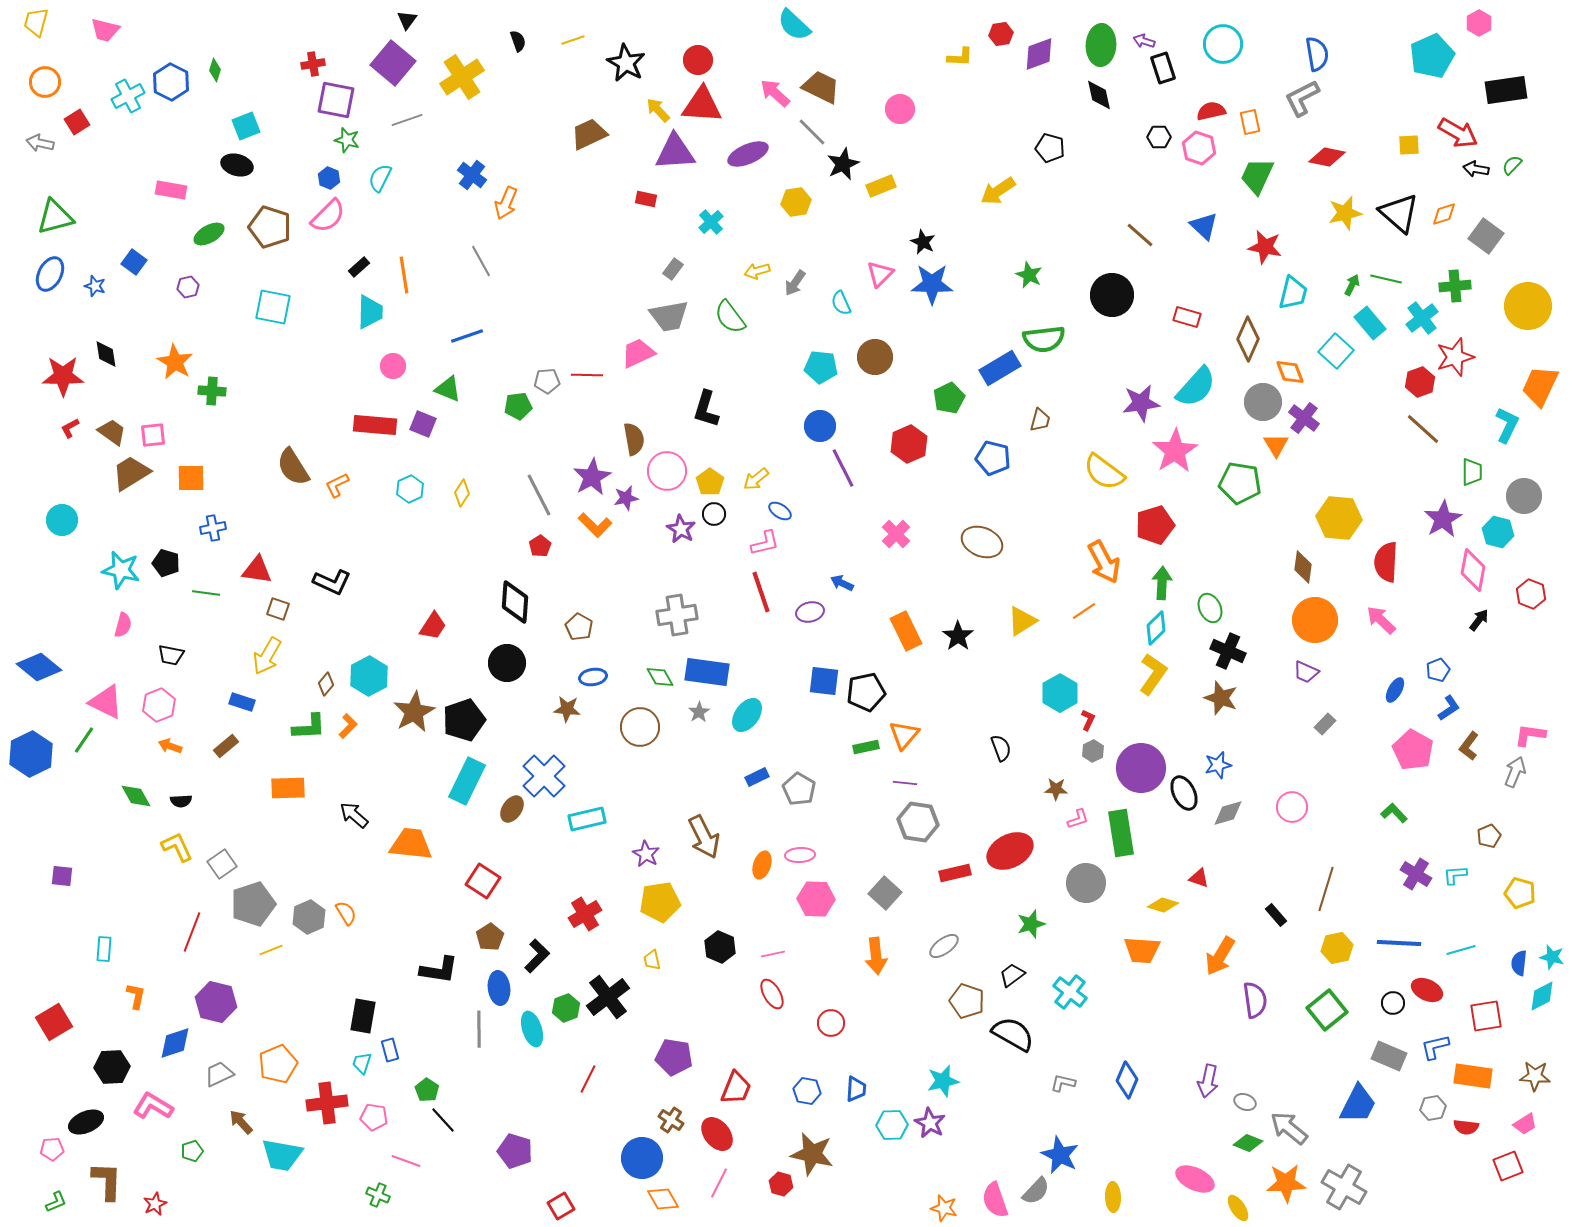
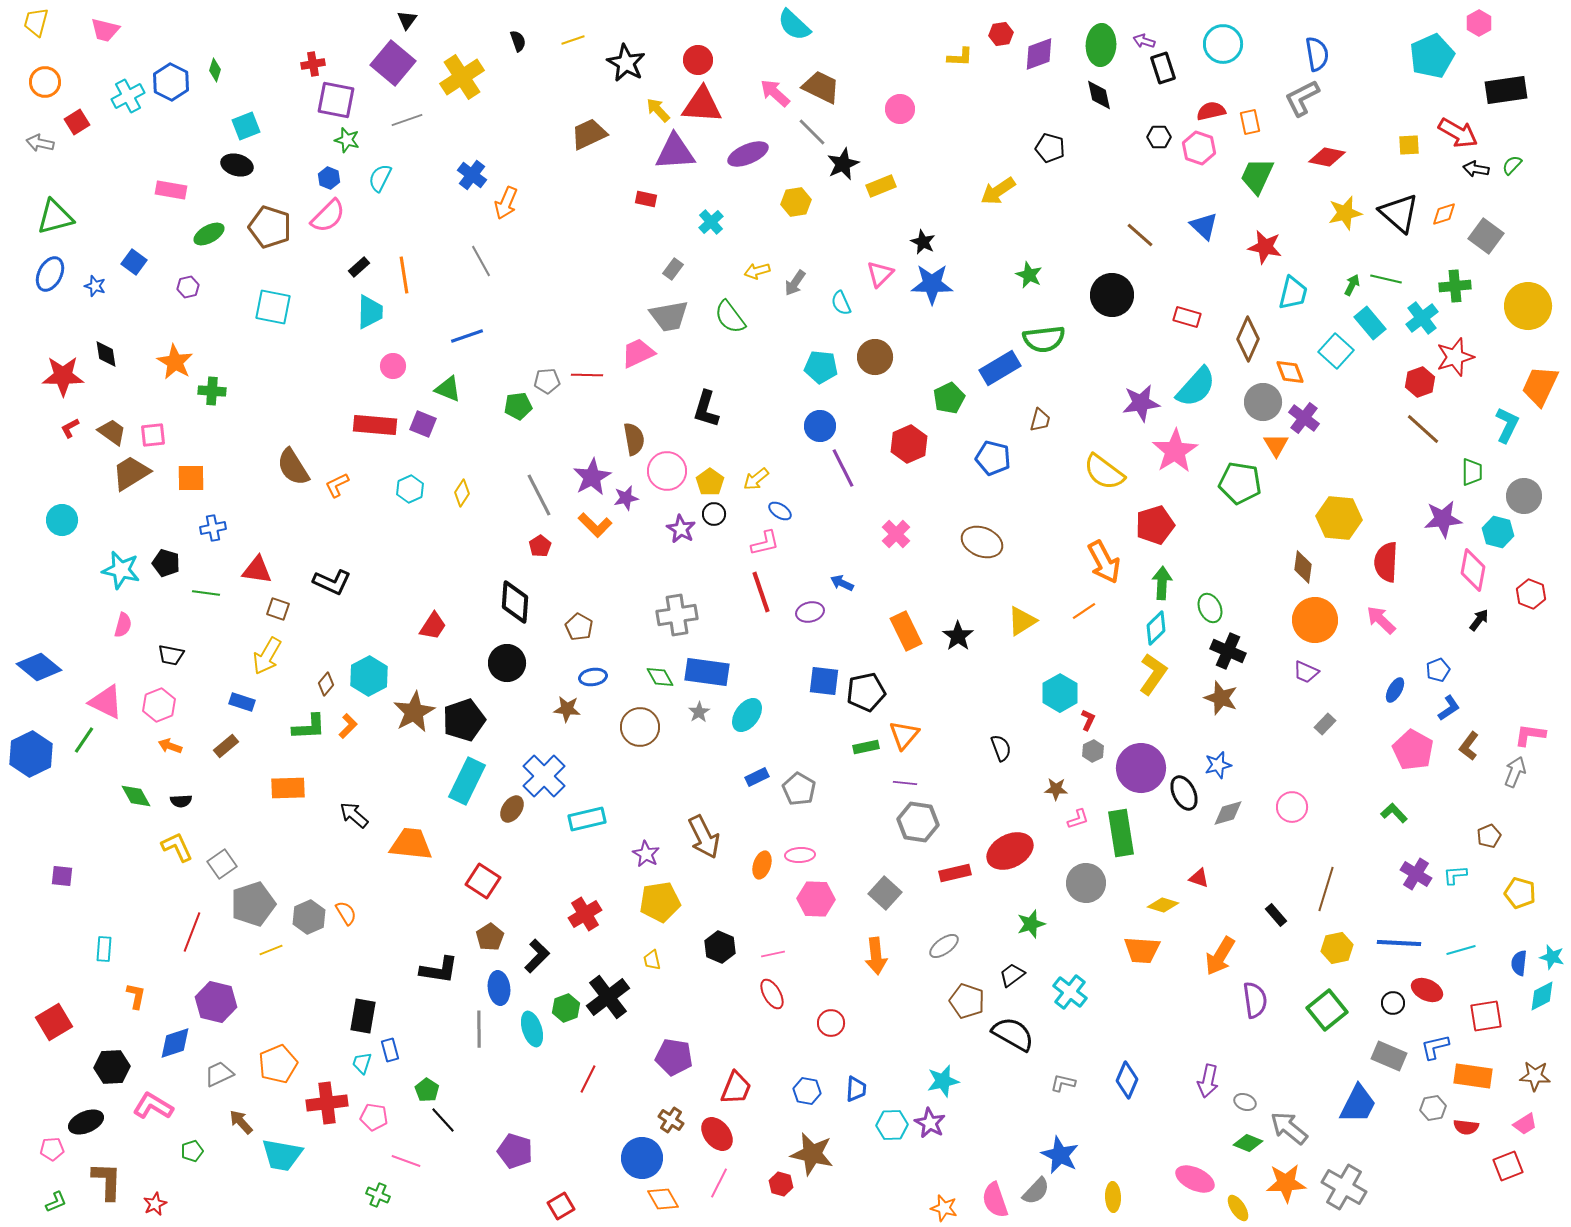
purple star at (1443, 519): rotated 24 degrees clockwise
